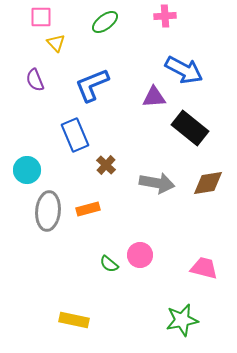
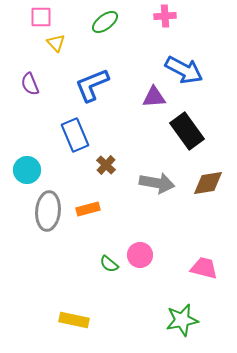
purple semicircle: moved 5 px left, 4 px down
black rectangle: moved 3 px left, 3 px down; rotated 15 degrees clockwise
